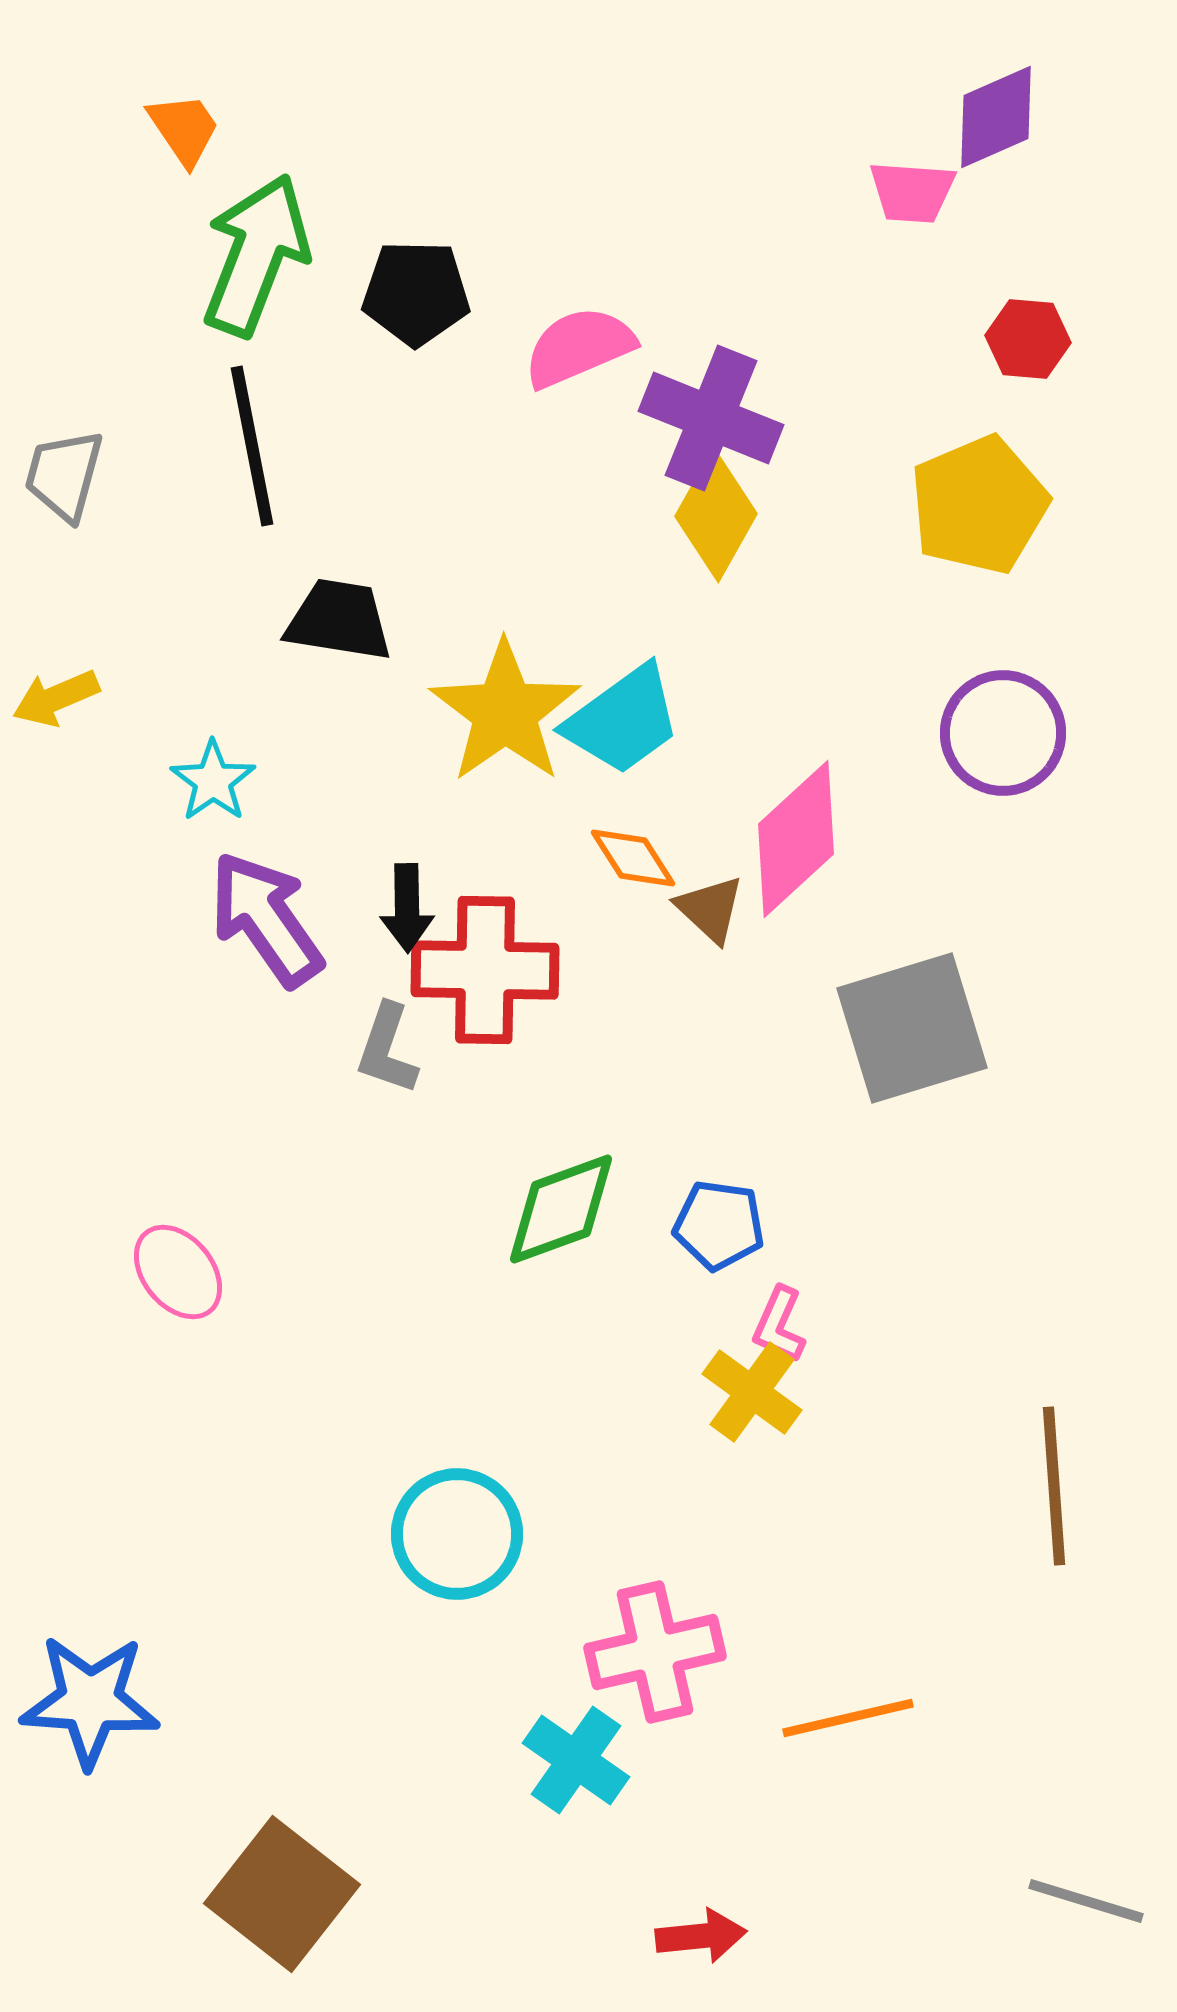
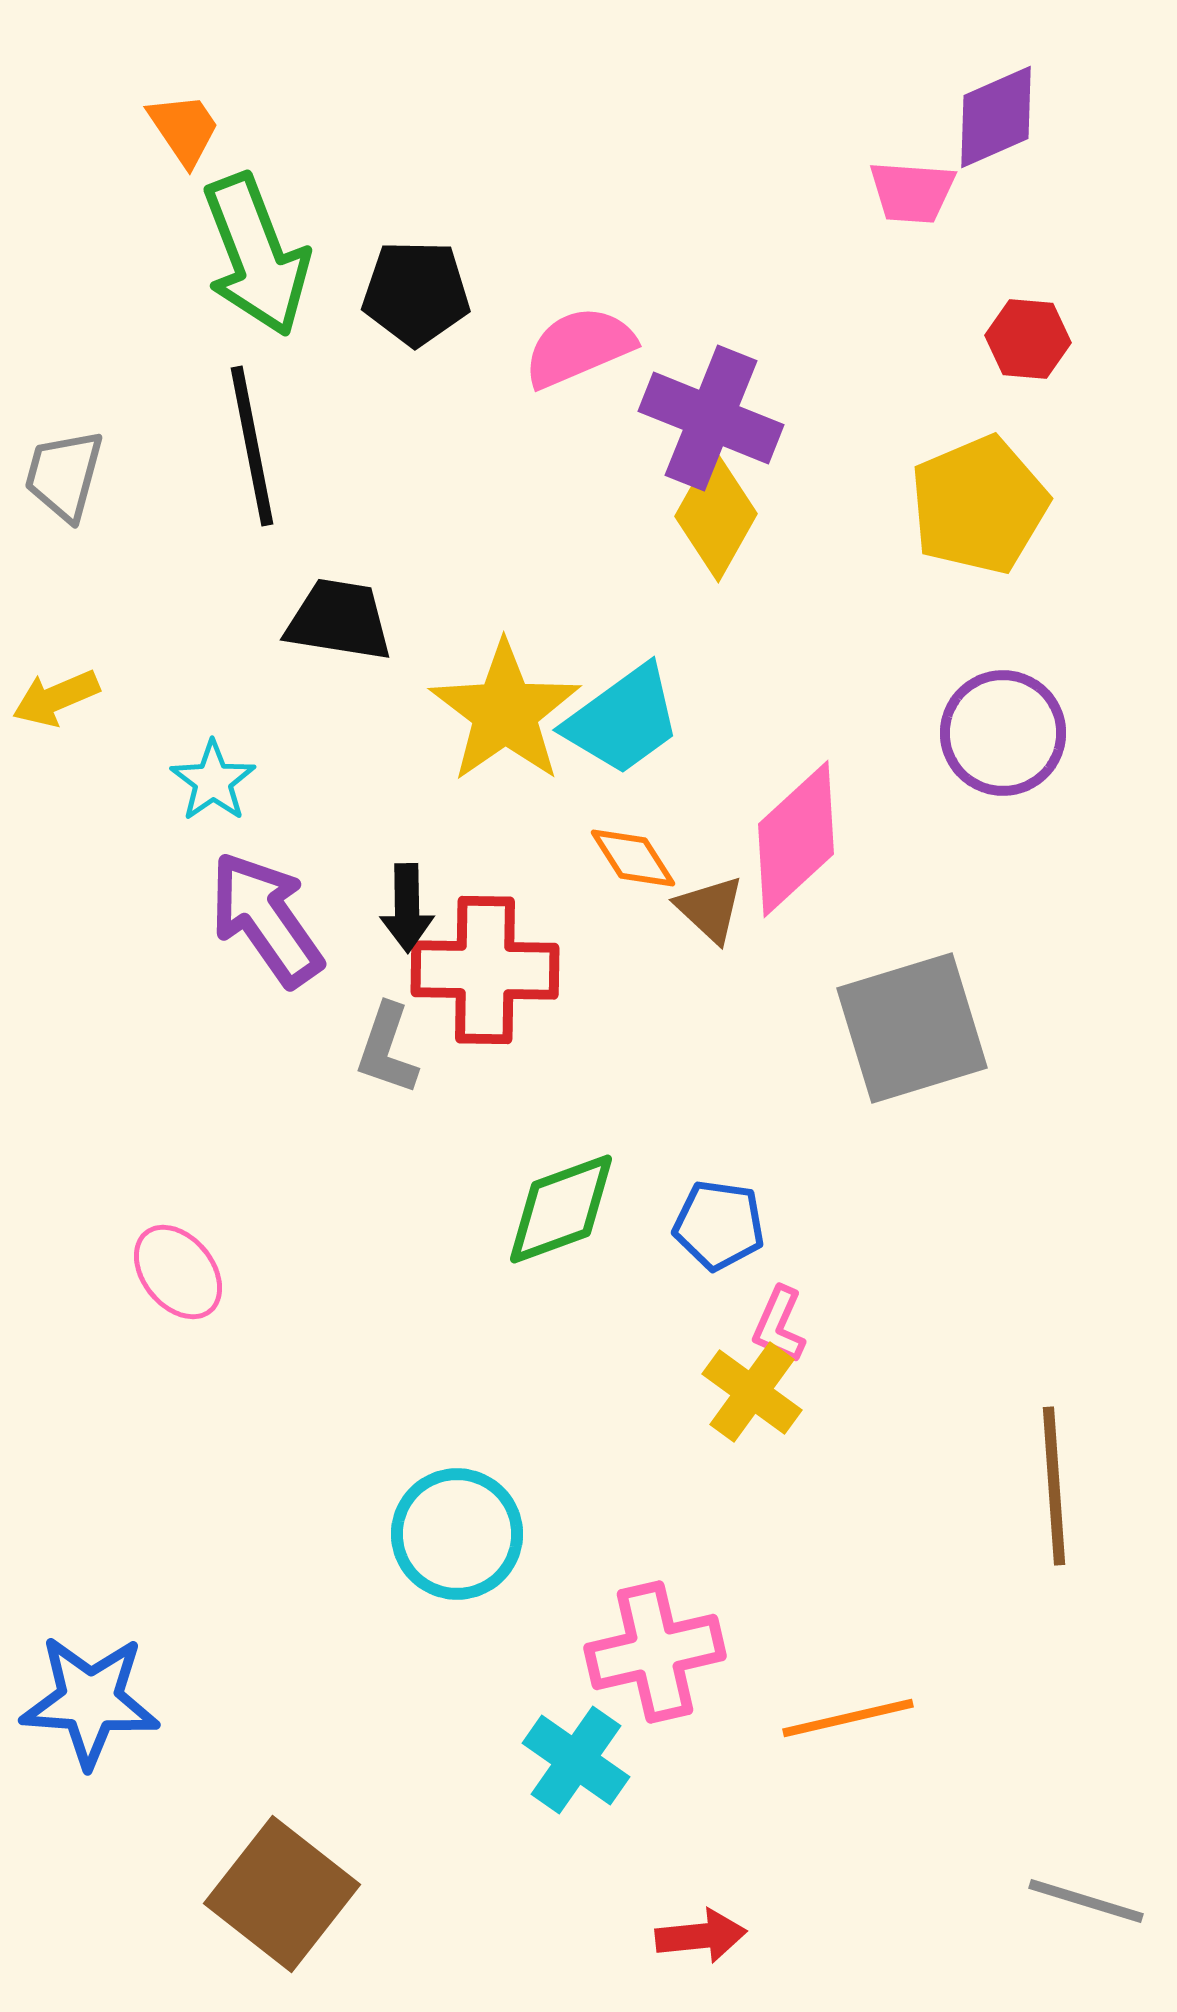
green arrow: rotated 138 degrees clockwise
